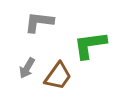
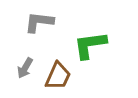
gray arrow: moved 2 px left
brown trapezoid: rotated 12 degrees counterclockwise
